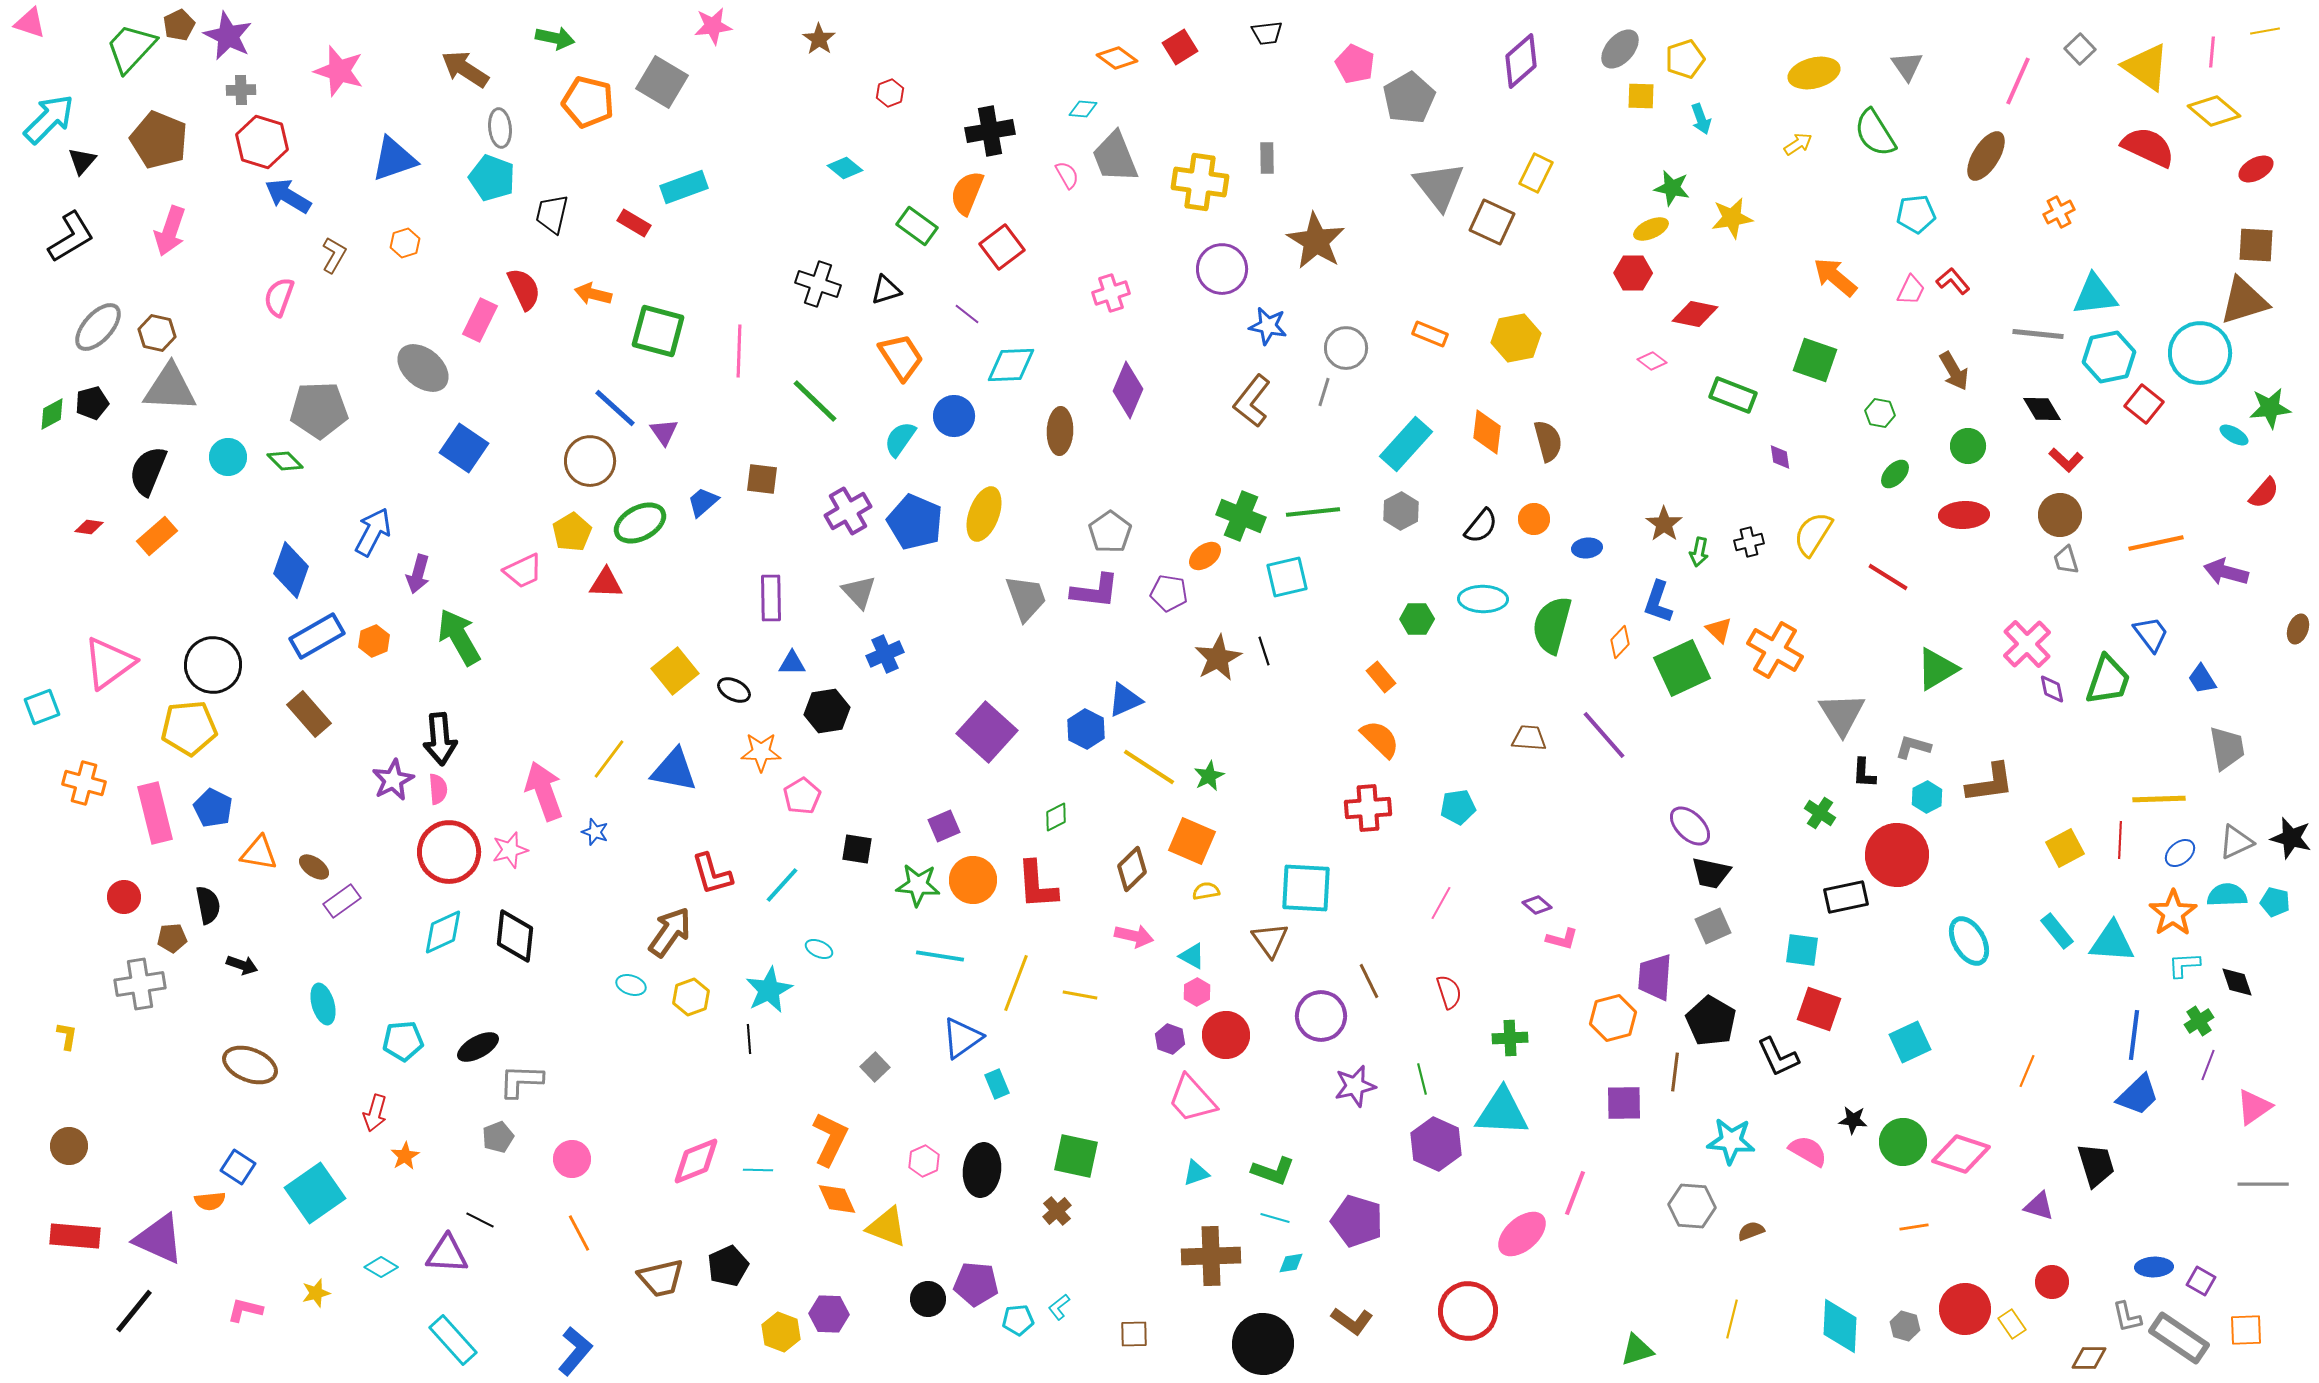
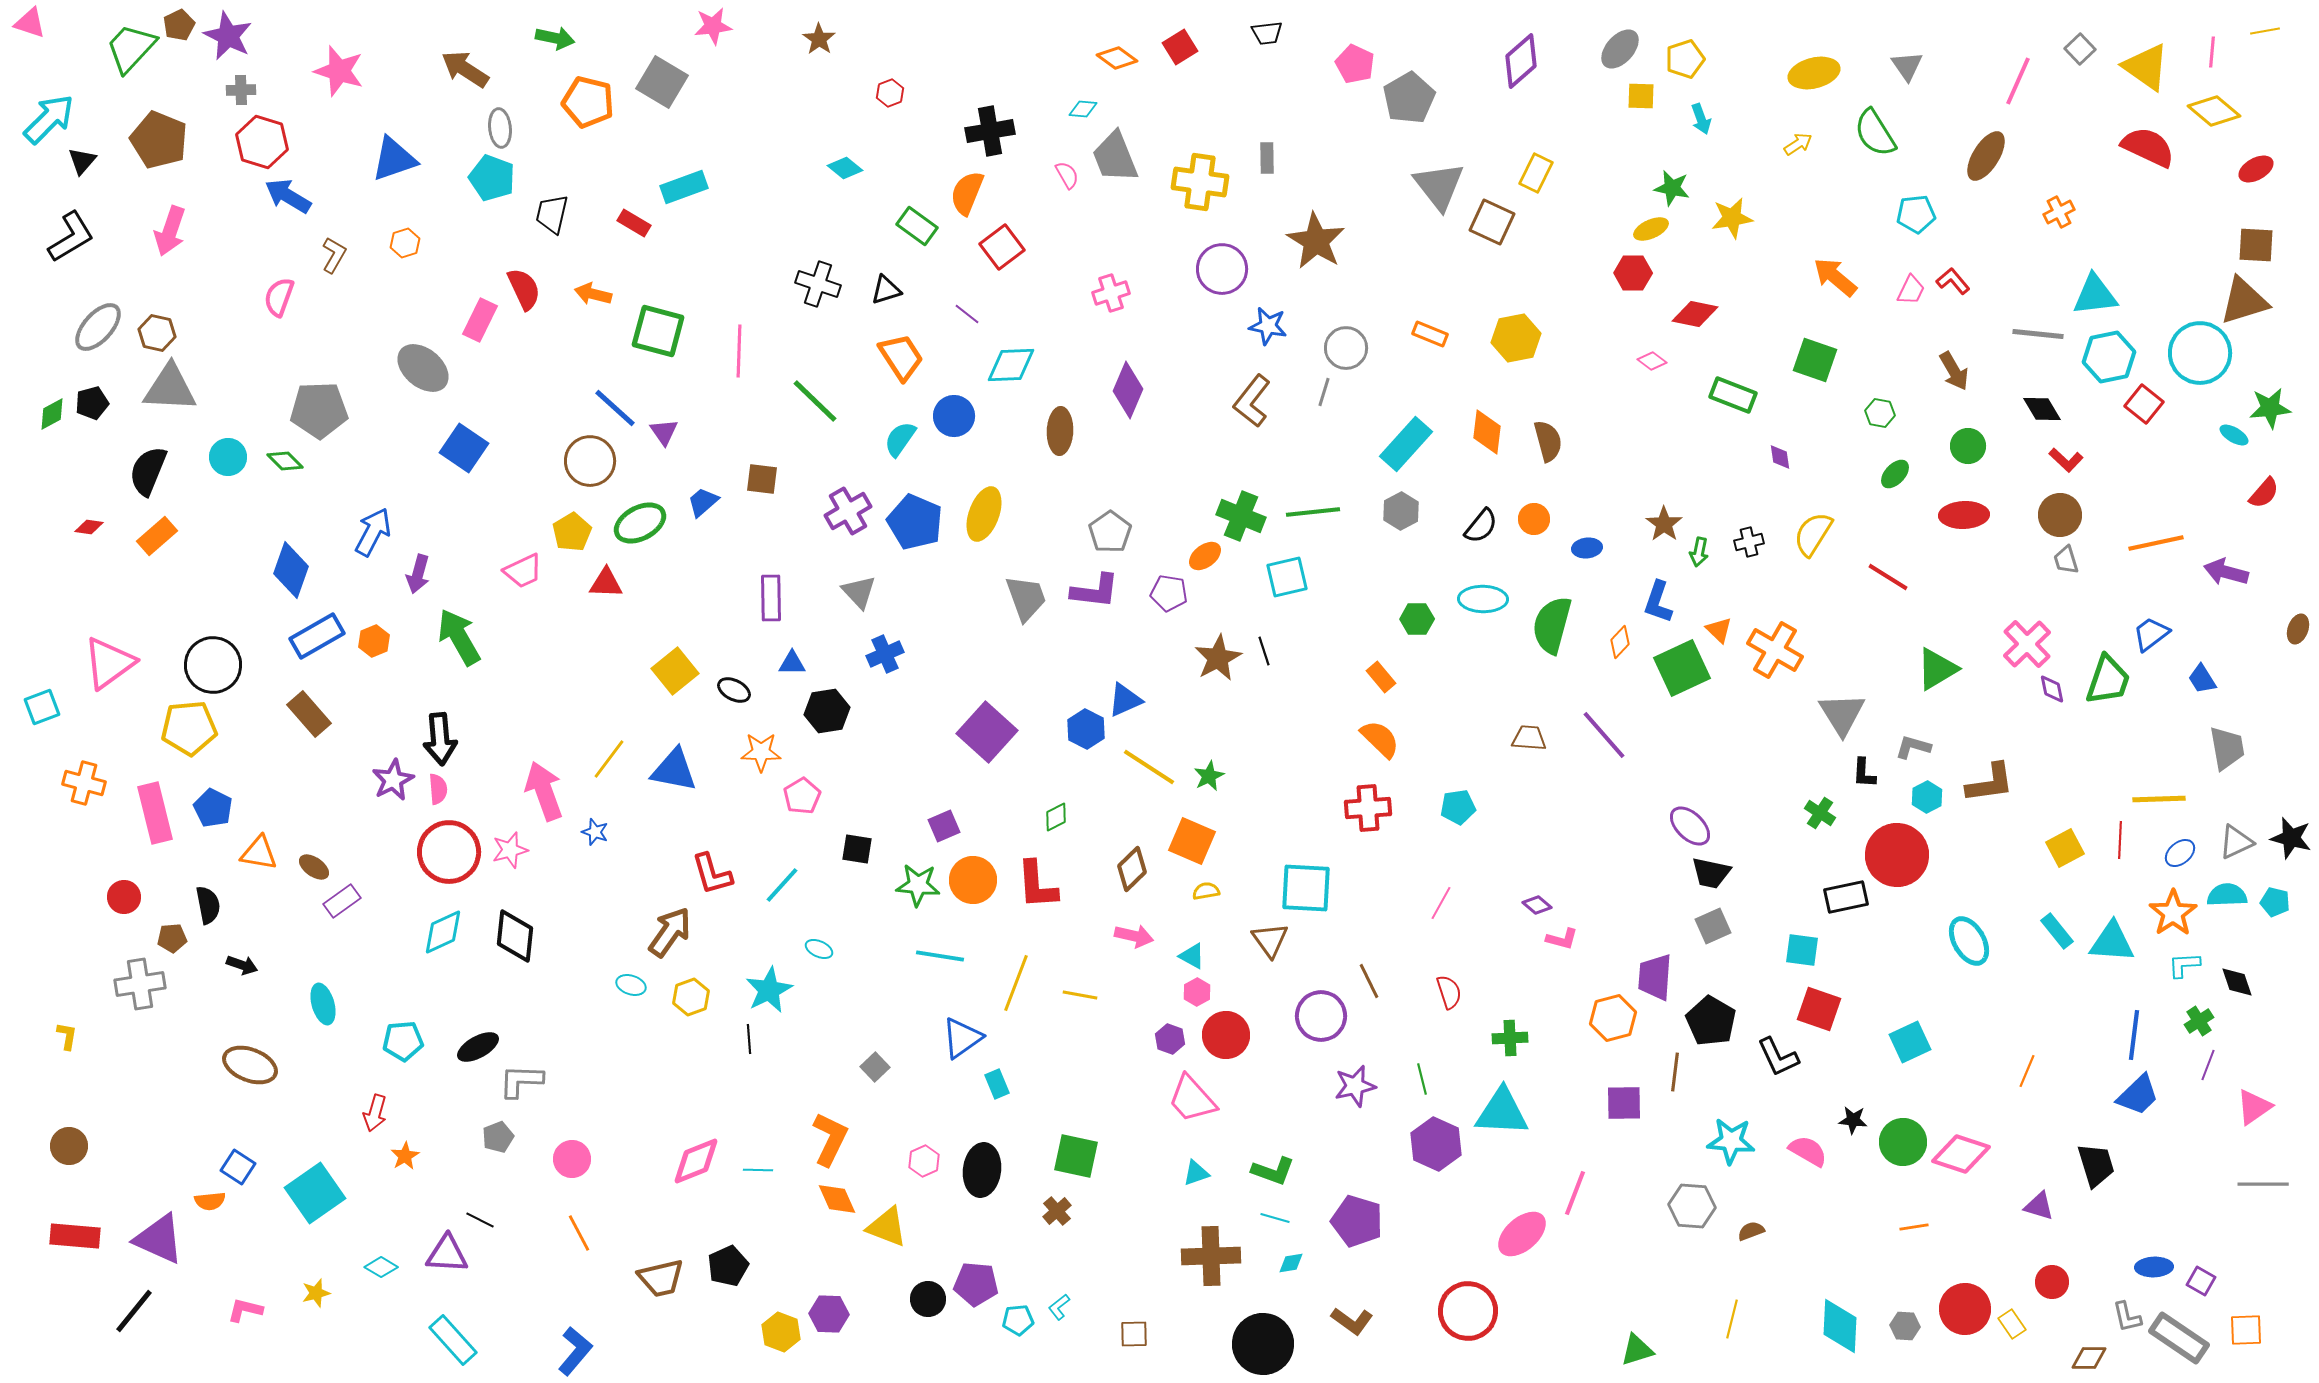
blue trapezoid at (2151, 634): rotated 90 degrees counterclockwise
gray hexagon at (1905, 1326): rotated 12 degrees counterclockwise
